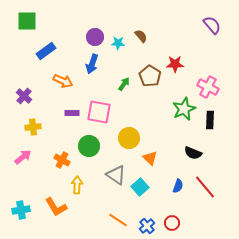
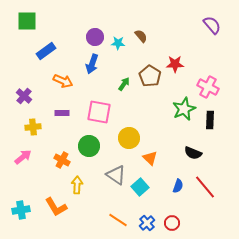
purple rectangle: moved 10 px left
blue cross: moved 3 px up
